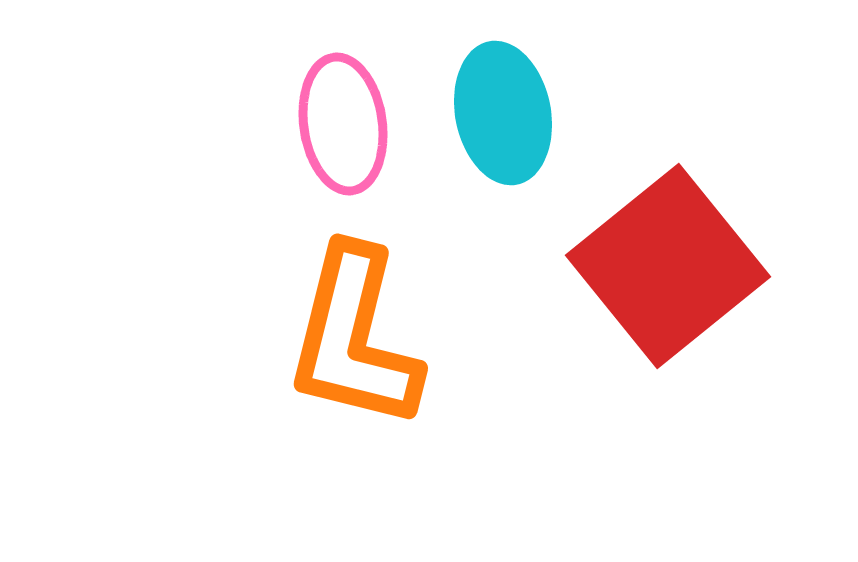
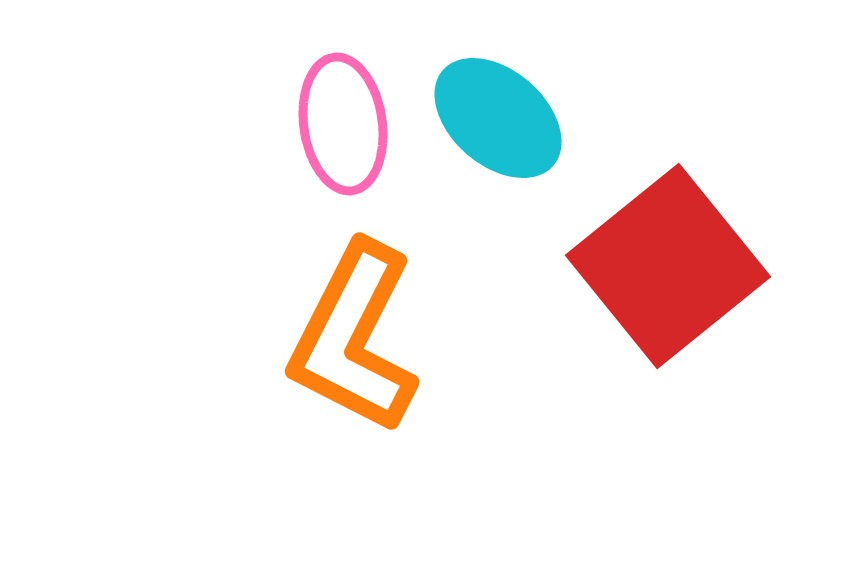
cyan ellipse: moved 5 px left, 5 px down; rotated 38 degrees counterclockwise
orange L-shape: rotated 13 degrees clockwise
